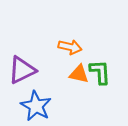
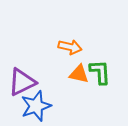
purple triangle: moved 12 px down
blue star: rotated 24 degrees clockwise
